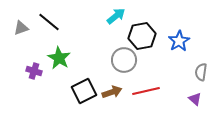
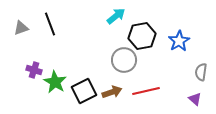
black line: moved 1 px right, 2 px down; rotated 30 degrees clockwise
green star: moved 4 px left, 24 px down
purple cross: moved 1 px up
